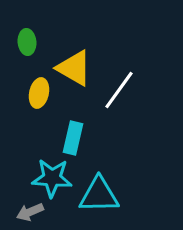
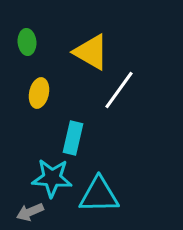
yellow triangle: moved 17 px right, 16 px up
